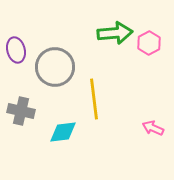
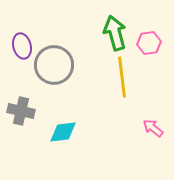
green arrow: rotated 100 degrees counterclockwise
pink hexagon: rotated 20 degrees clockwise
purple ellipse: moved 6 px right, 4 px up
gray circle: moved 1 px left, 2 px up
yellow line: moved 28 px right, 22 px up
pink arrow: rotated 15 degrees clockwise
